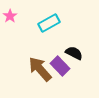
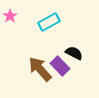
cyan rectangle: moved 1 px up
